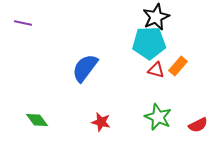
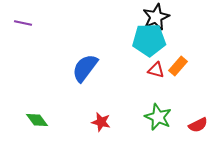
cyan pentagon: moved 3 px up
